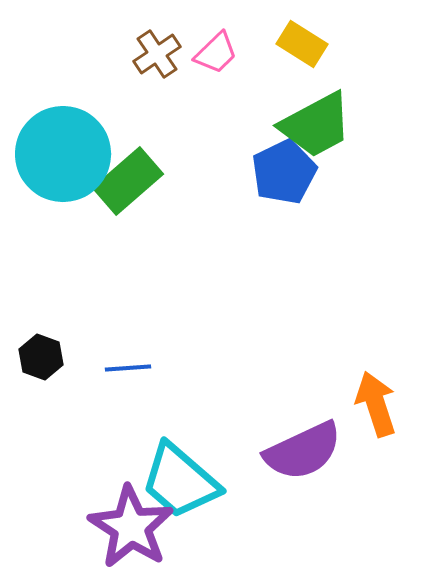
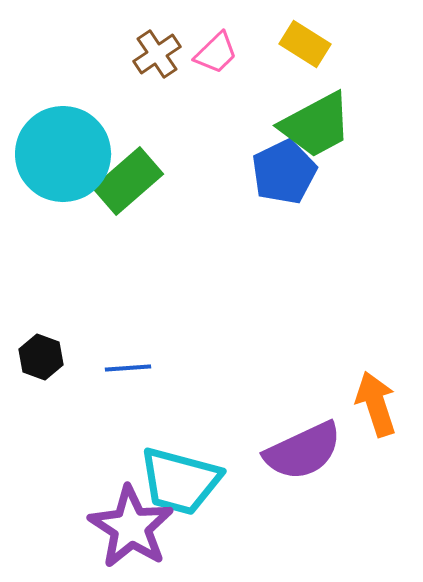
yellow rectangle: moved 3 px right
cyan trapezoid: rotated 26 degrees counterclockwise
